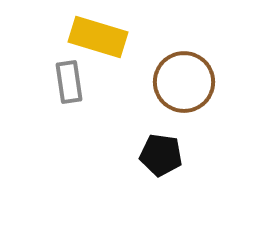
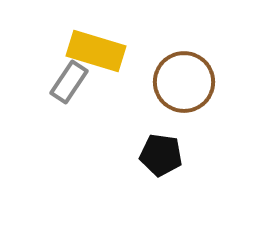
yellow rectangle: moved 2 px left, 14 px down
gray rectangle: rotated 42 degrees clockwise
